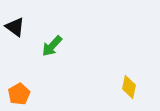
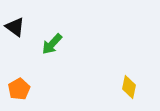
green arrow: moved 2 px up
orange pentagon: moved 5 px up
